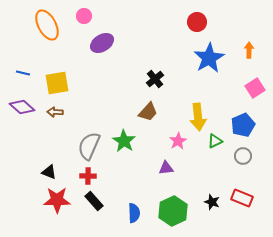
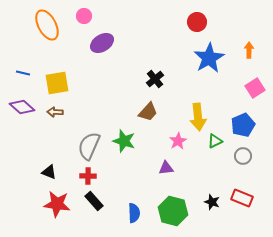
green star: rotated 15 degrees counterclockwise
red star: moved 4 px down; rotated 8 degrees clockwise
green hexagon: rotated 20 degrees counterclockwise
